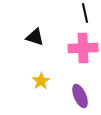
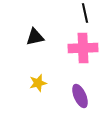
black triangle: rotated 30 degrees counterclockwise
yellow star: moved 3 px left, 2 px down; rotated 18 degrees clockwise
